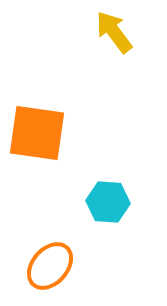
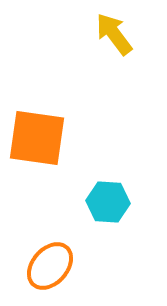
yellow arrow: moved 2 px down
orange square: moved 5 px down
